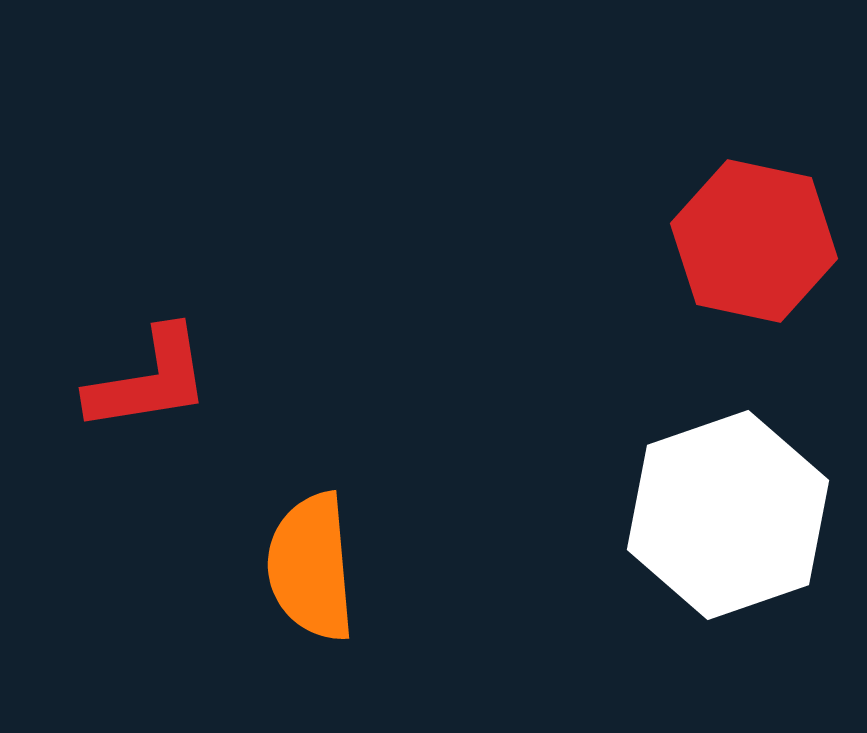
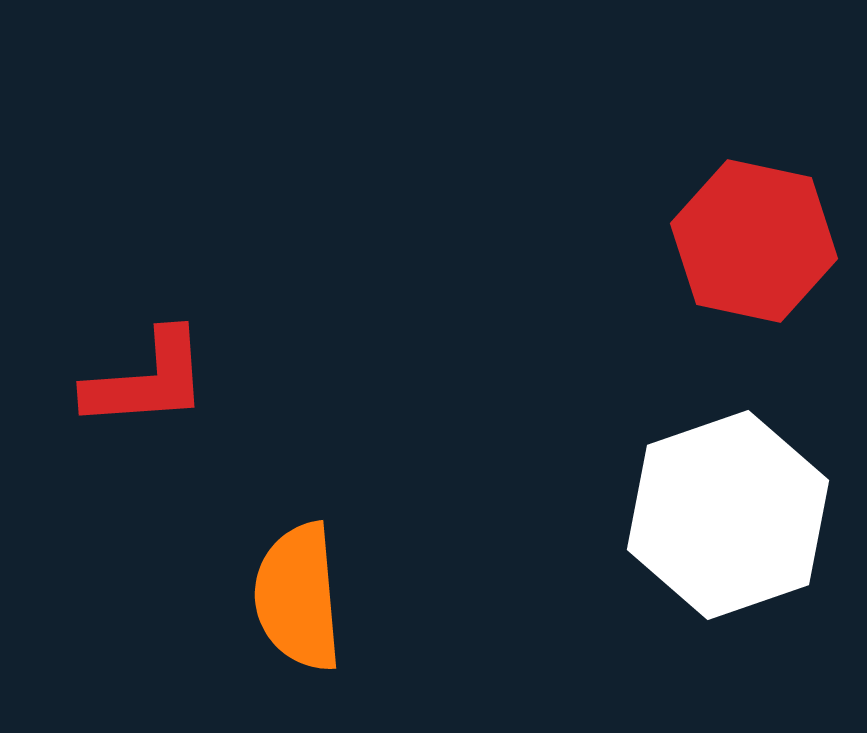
red L-shape: moved 2 px left; rotated 5 degrees clockwise
orange semicircle: moved 13 px left, 30 px down
